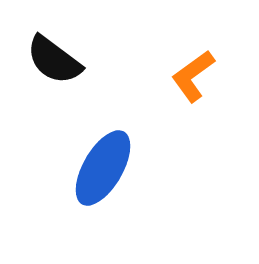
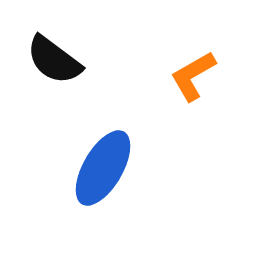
orange L-shape: rotated 6 degrees clockwise
